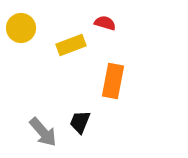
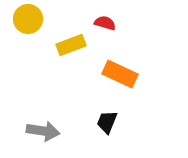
yellow circle: moved 7 px right, 9 px up
orange rectangle: moved 7 px right, 7 px up; rotated 76 degrees counterclockwise
black trapezoid: moved 27 px right
gray arrow: moved 1 px up; rotated 40 degrees counterclockwise
